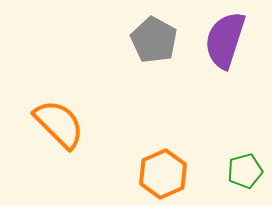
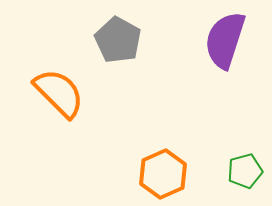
gray pentagon: moved 36 px left
orange semicircle: moved 31 px up
